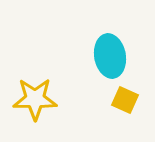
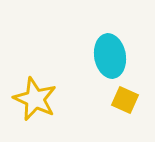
yellow star: rotated 24 degrees clockwise
